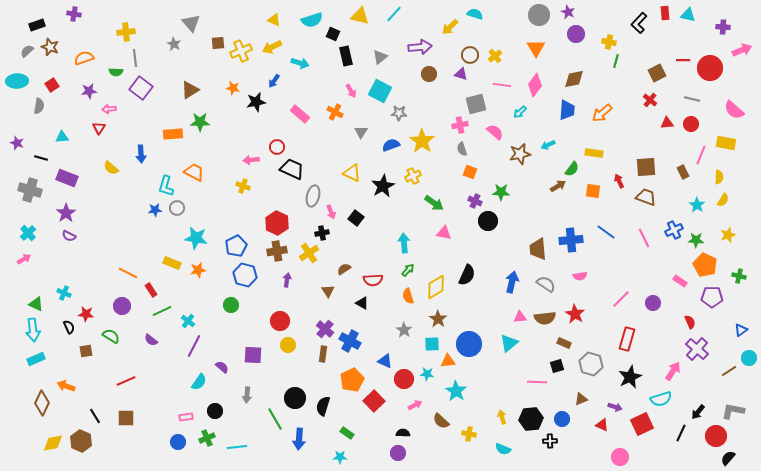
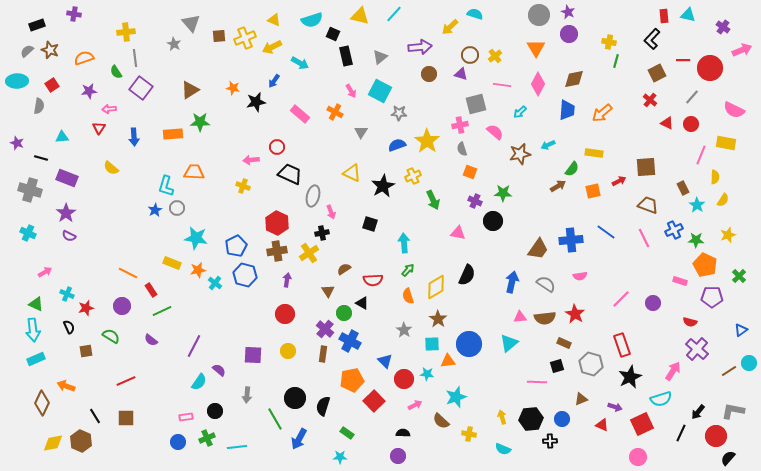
red rectangle at (665, 13): moved 1 px left, 3 px down
black L-shape at (639, 23): moved 13 px right, 16 px down
purple cross at (723, 27): rotated 32 degrees clockwise
purple circle at (576, 34): moved 7 px left
brown square at (218, 43): moved 1 px right, 7 px up
brown star at (50, 47): moved 3 px down
yellow cross at (241, 51): moved 4 px right, 13 px up
cyan arrow at (300, 63): rotated 12 degrees clockwise
green semicircle at (116, 72): rotated 56 degrees clockwise
pink diamond at (535, 85): moved 3 px right, 1 px up; rotated 10 degrees counterclockwise
gray line at (692, 99): moved 2 px up; rotated 63 degrees counterclockwise
pink semicircle at (734, 110): rotated 15 degrees counterclockwise
red triangle at (667, 123): rotated 32 degrees clockwise
yellow star at (422, 141): moved 5 px right
blue semicircle at (391, 145): moved 6 px right
blue arrow at (141, 154): moved 7 px left, 17 px up
black trapezoid at (292, 169): moved 2 px left, 5 px down
orange trapezoid at (194, 172): rotated 25 degrees counterclockwise
brown rectangle at (683, 172): moved 16 px down
yellow semicircle at (719, 177): moved 4 px left
red arrow at (619, 181): rotated 88 degrees clockwise
orange square at (593, 191): rotated 21 degrees counterclockwise
green star at (501, 192): moved 2 px right, 1 px down
brown trapezoid at (646, 197): moved 2 px right, 8 px down
green arrow at (434, 203): moved 1 px left, 3 px up; rotated 30 degrees clockwise
blue star at (155, 210): rotated 24 degrees counterclockwise
black square at (356, 218): moved 14 px right, 6 px down; rotated 21 degrees counterclockwise
black circle at (488, 221): moved 5 px right
cyan cross at (28, 233): rotated 21 degrees counterclockwise
pink triangle at (444, 233): moved 14 px right
brown trapezoid at (538, 249): rotated 140 degrees counterclockwise
pink arrow at (24, 259): moved 21 px right, 13 px down
green cross at (739, 276): rotated 32 degrees clockwise
pink rectangle at (680, 281): rotated 16 degrees counterclockwise
cyan cross at (64, 293): moved 3 px right, 1 px down
green circle at (231, 305): moved 113 px right, 8 px down
red star at (86, 314): moved 6 px up; rotated 21 degrees counterclockwise
cyan cross at (188, 321): moved 27 px right, 38 px up
red circle at (280, 321): moved 5 px right, 7 px up
red semicircle at (690, 322): rotated 128 degrees clockwise
red rectangle at (627, 339): moved 5 px left, 6 px down; rotated 35 degrees counterclockwise
yellow circle at (288, 345): moved 6 px down
cyan circle at (749, 358): moved 5 px down
blue triangle at (385, 361): rotated 21 degrees clockwise
purple semicircle at (222, 367): moved 3 px left, 3 px down
orange pentagon at (352, 380): rotated 15 degrees clockwise
cyan star at (456, 391): moved 6 px down; rotated 20 degrees clockwise
blue arrow at (299, 439): rotated 25 degrees clockwise
purple circle at (398, 453): moved 3 px down
pink circle at (620, 457): moved 18 px right
